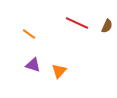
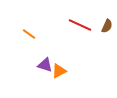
red line: moved 3 px right, 2 px down
purple triangle: moved 12 px right
orange triangle: rotated 21 degrees clockwise
